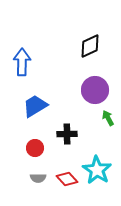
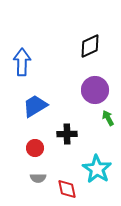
cyan star: moved 1 px up
red diamond: moved 10 px down; rotated 30 degrees clockwise
